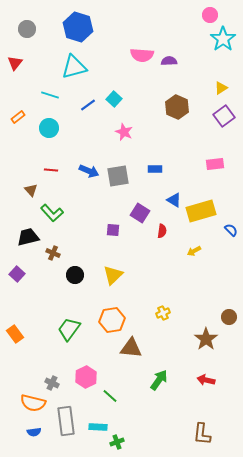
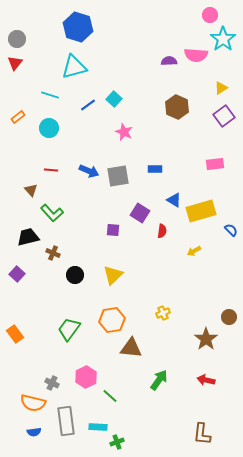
gray circle at (27, 29): moved 10 px left, 10 px down
pink semicircle at (142, 55): moved 54 px right
